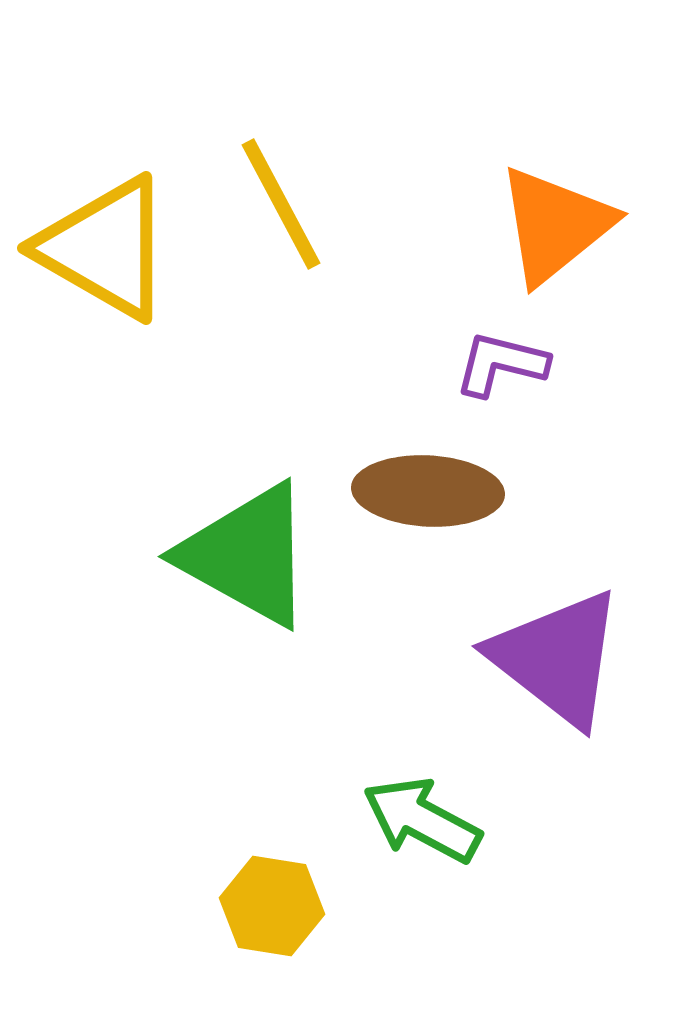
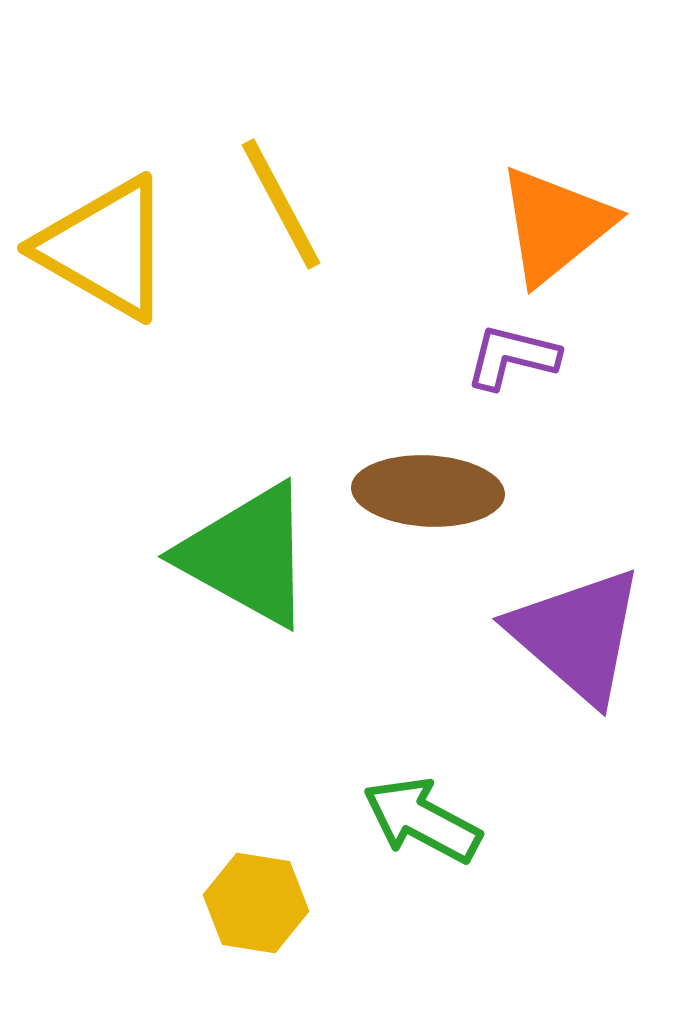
purple L-shape: moved 11 px right, 7 px up
purple triangle: moved 20 px right, 23 px up; rotated 3 degrees clockwise
yellow hexagon: moved 16 px left, 3 px up
